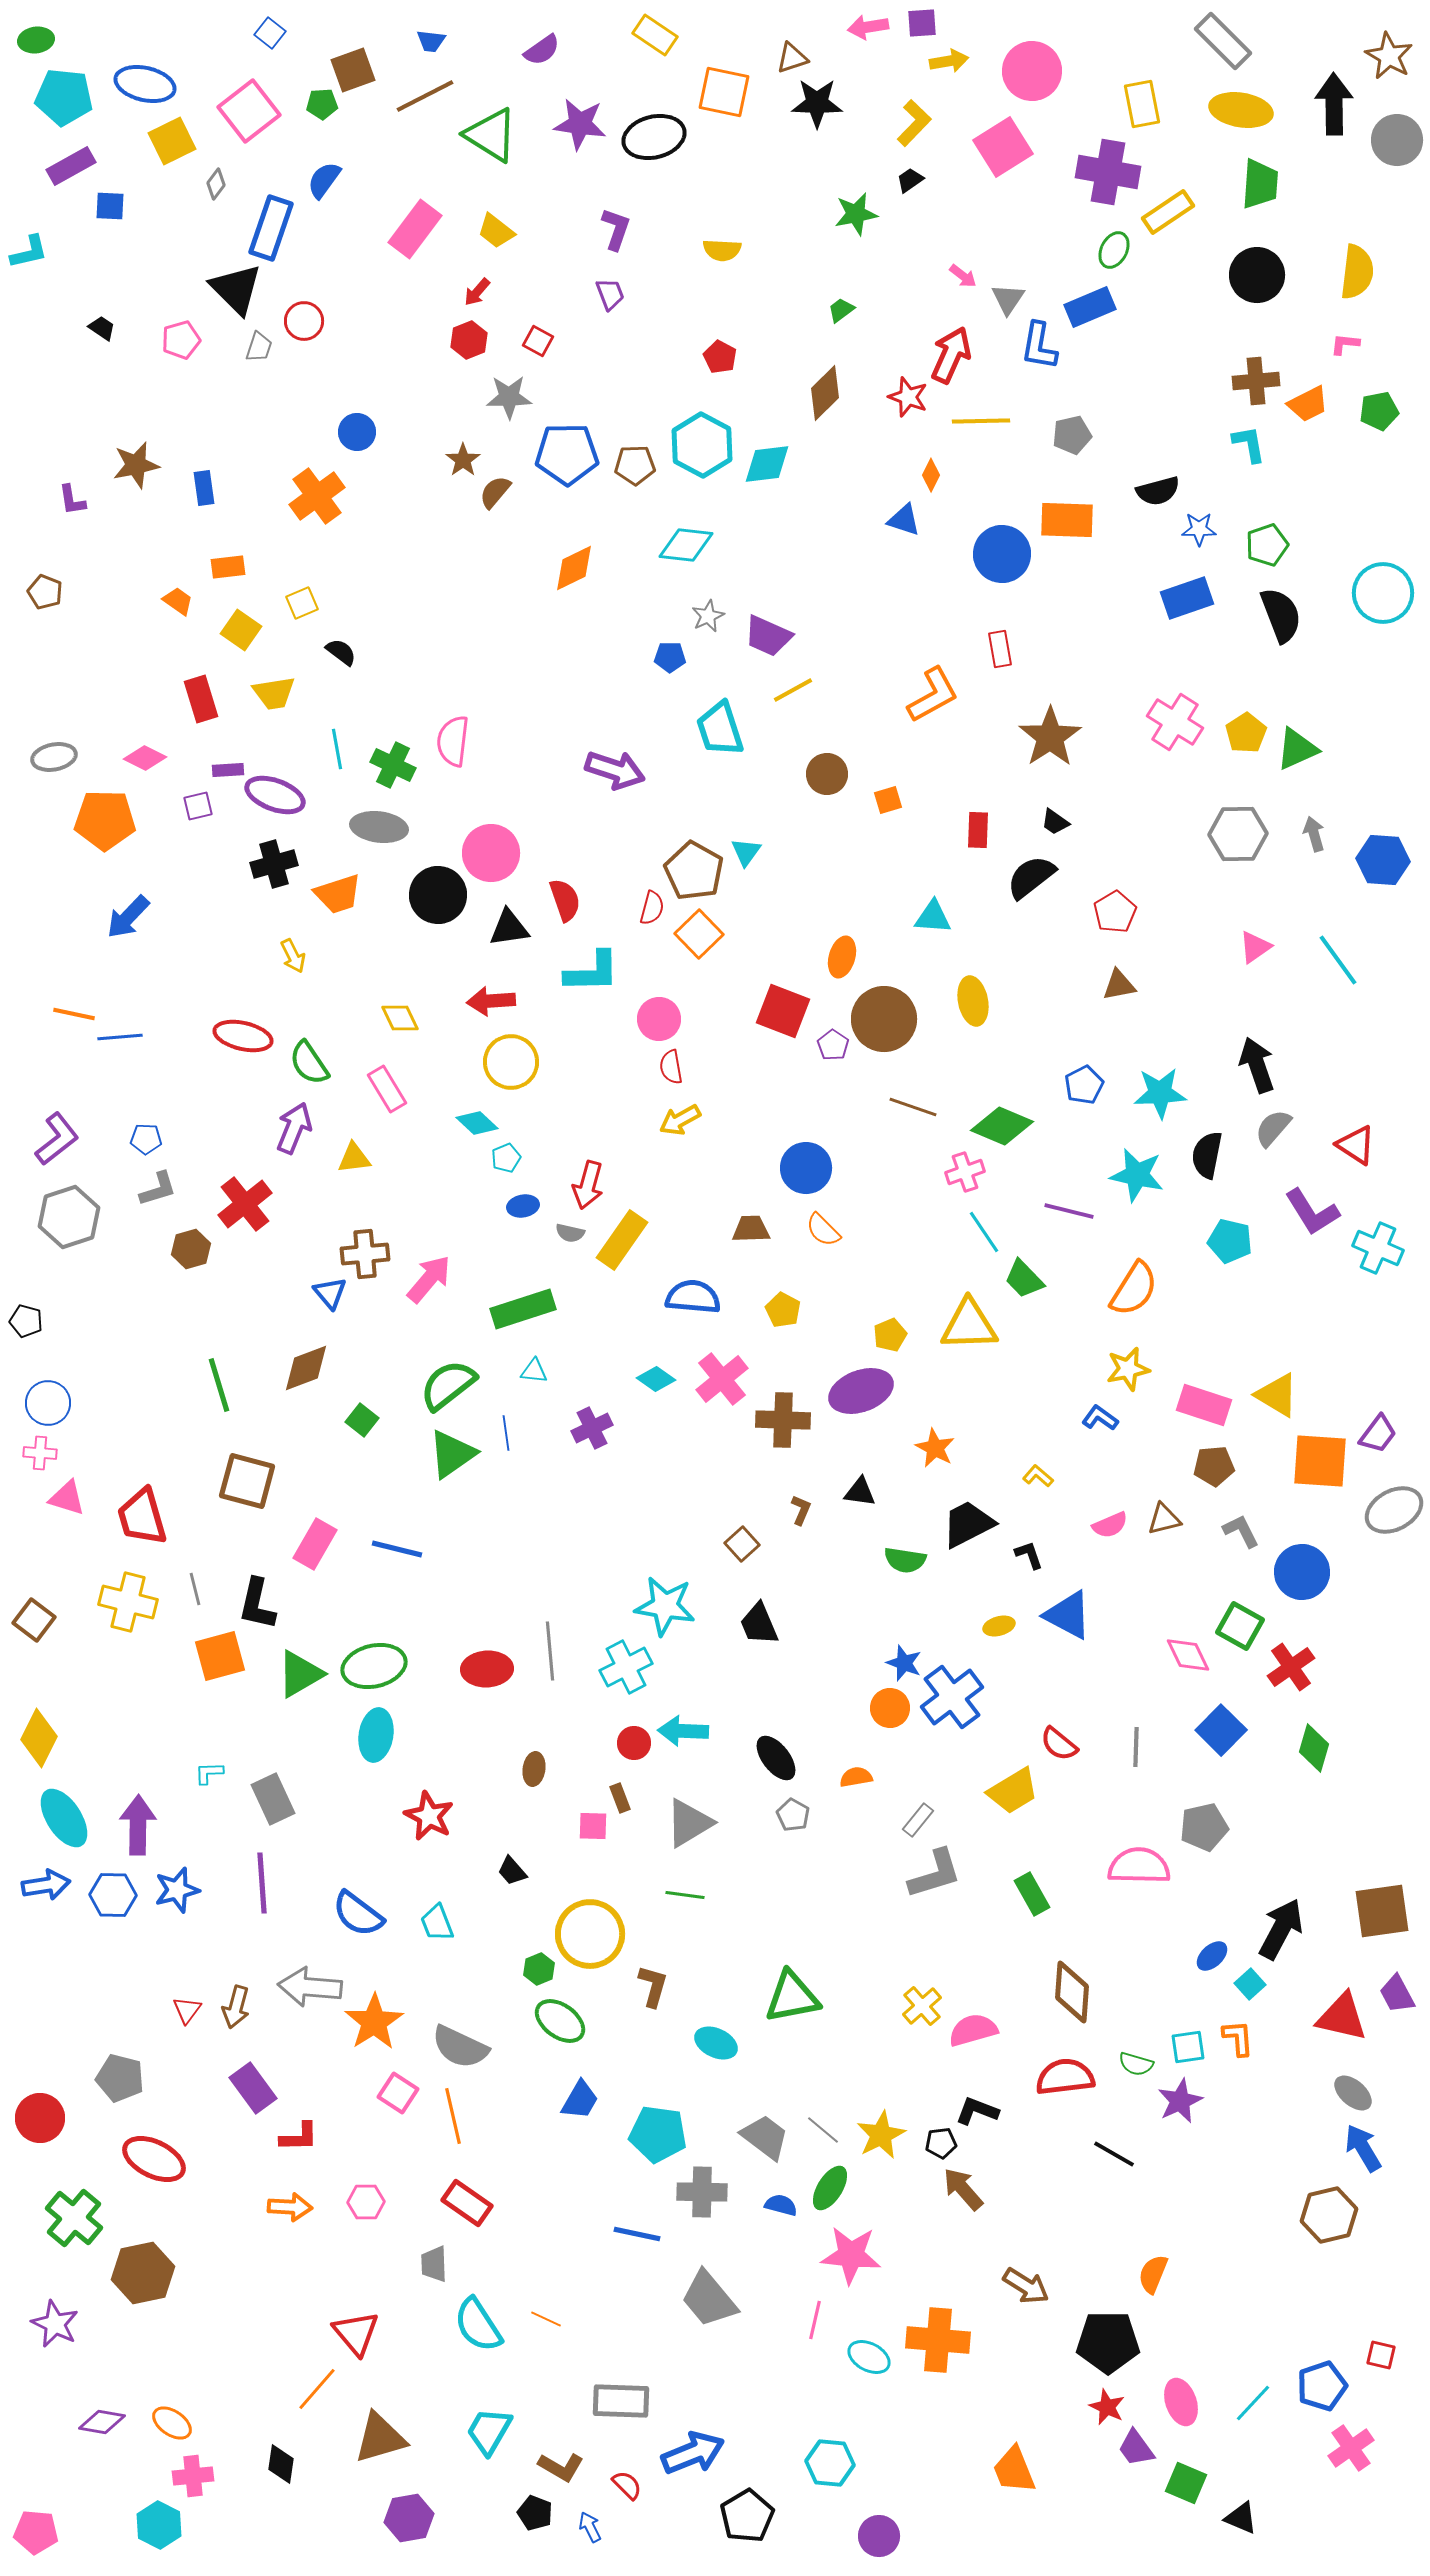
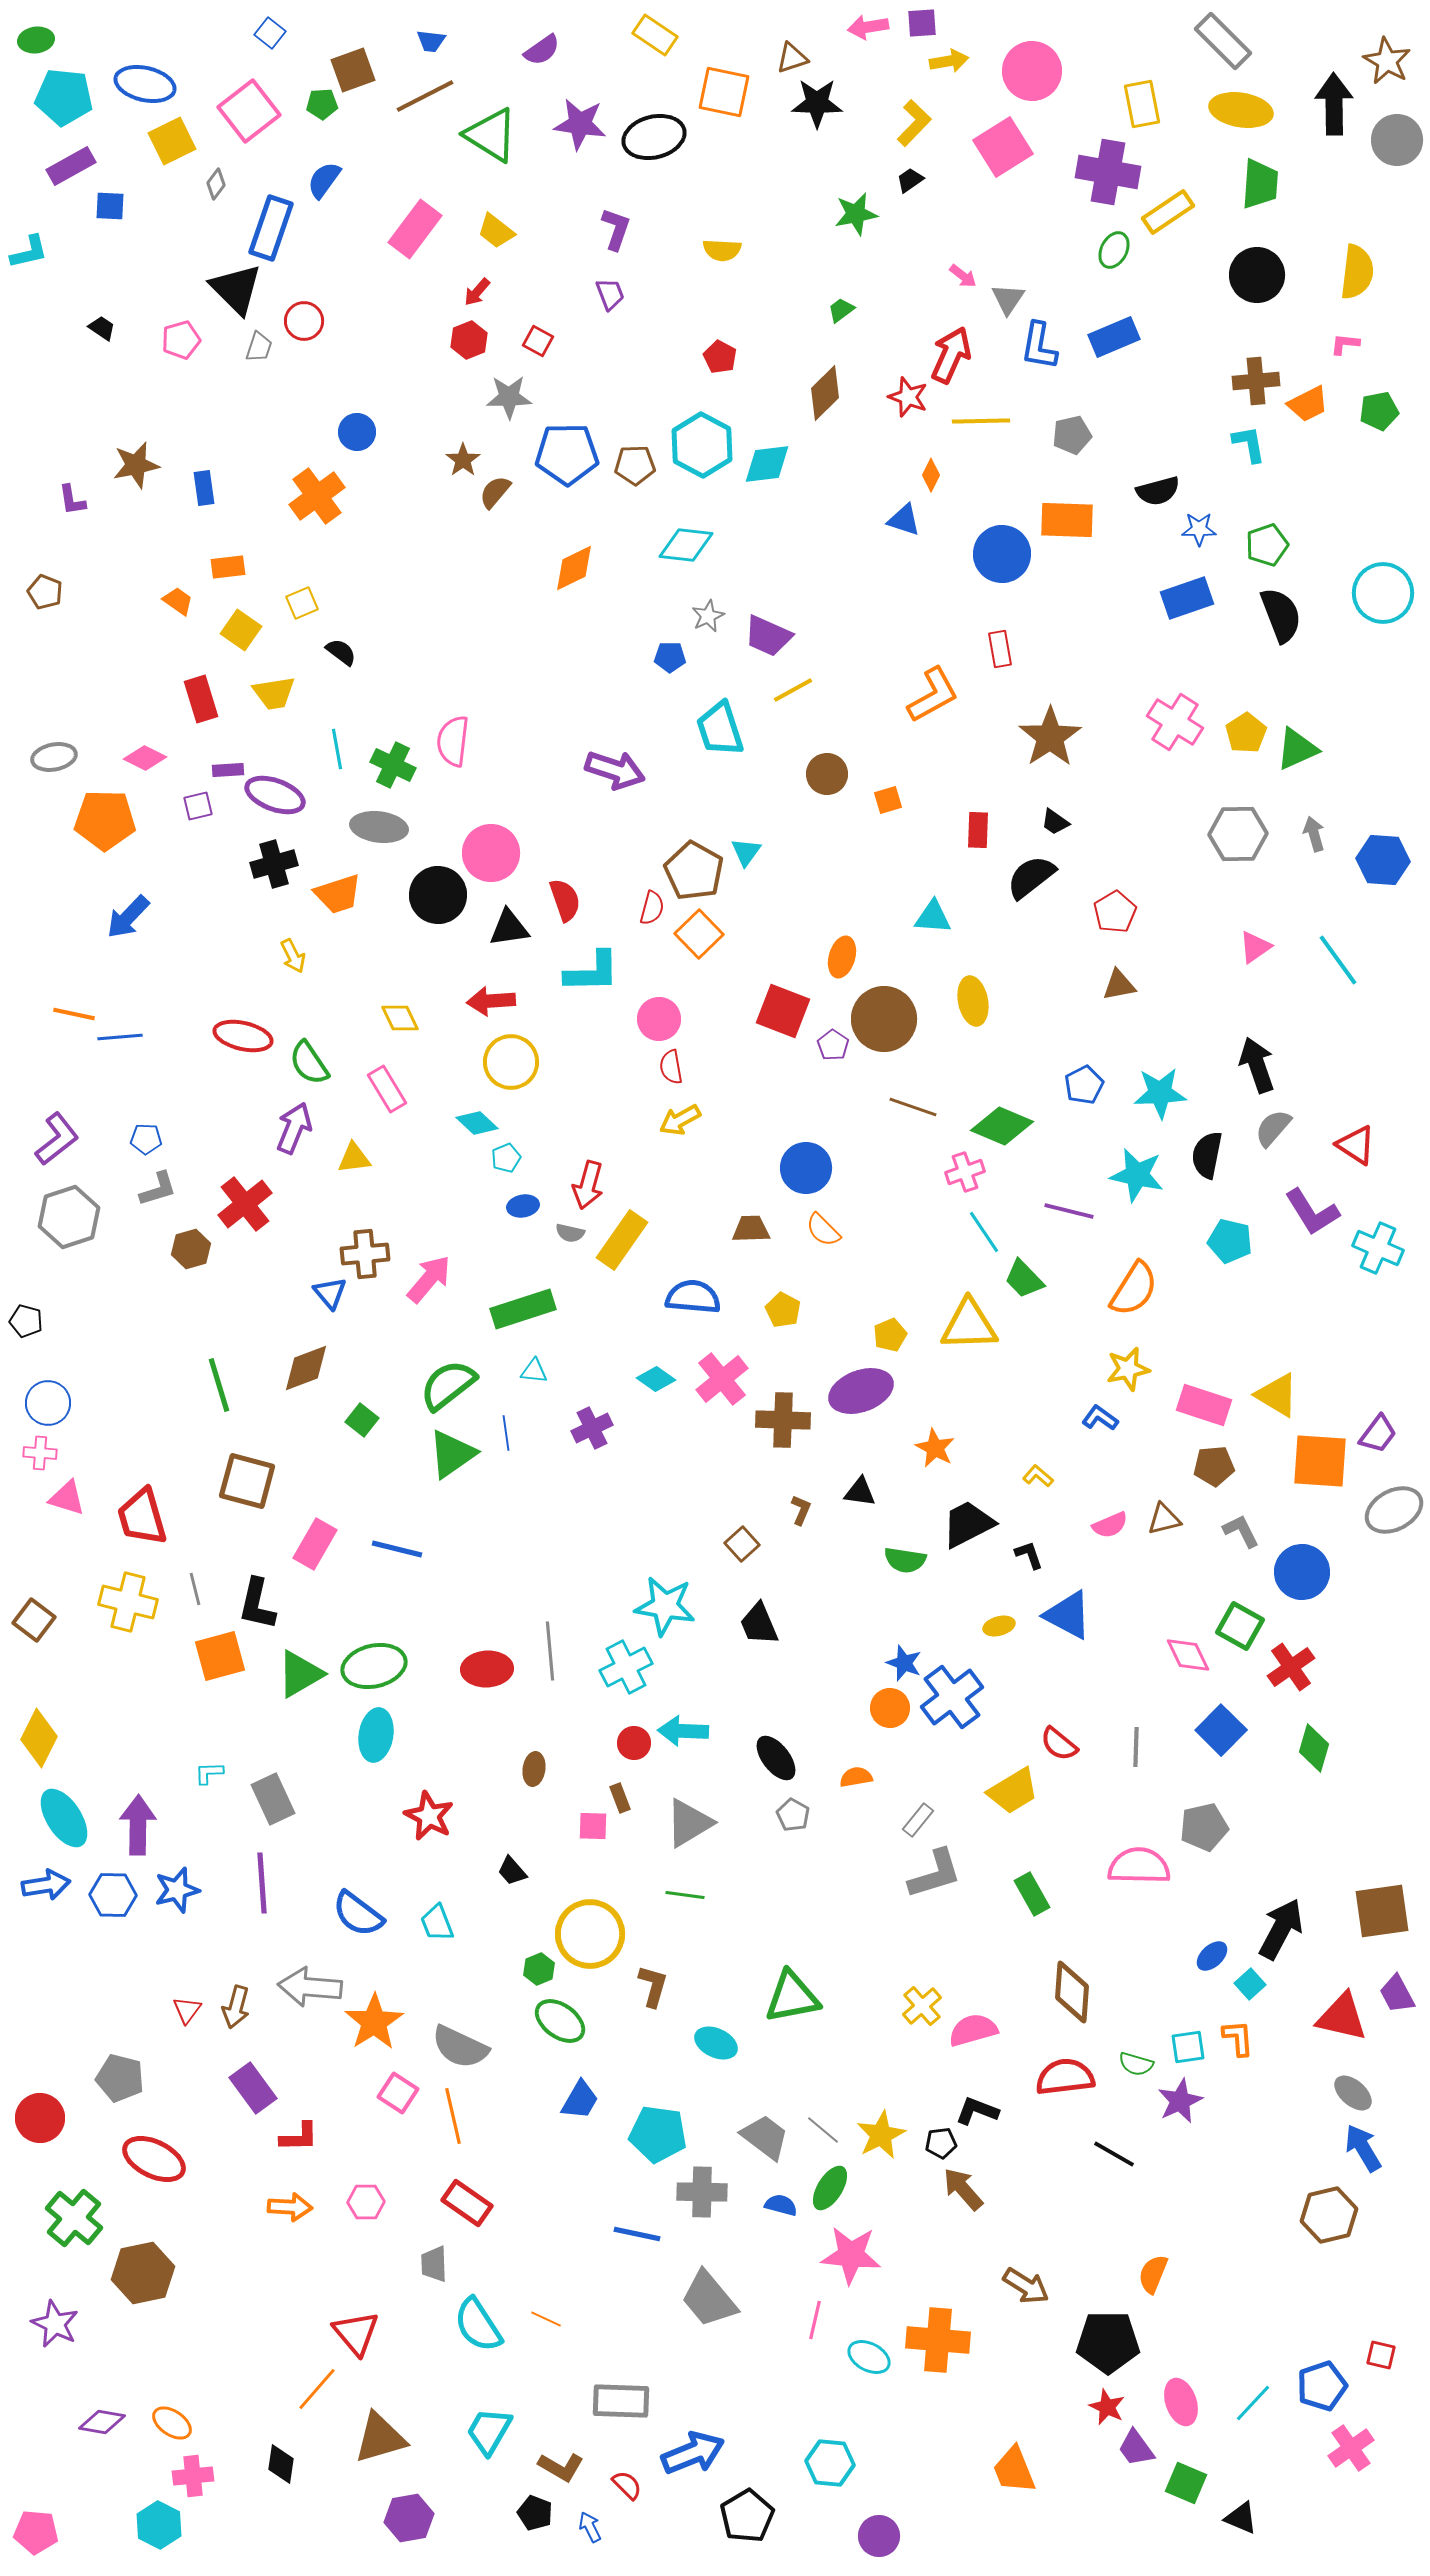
brown star at (1389, 56): moved 2 px left, 5 px down
blue rectangle at (1090, 307): moved 24 px right, 30 px down
